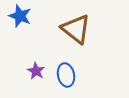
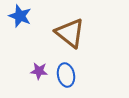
brown triangle: moved 6 px left, 4 px down
purple star: moved 3 px right; rotated 24 degrees counterclockwise
